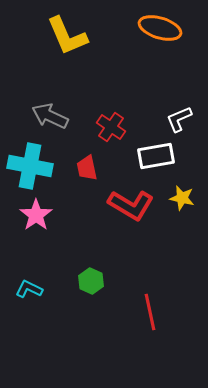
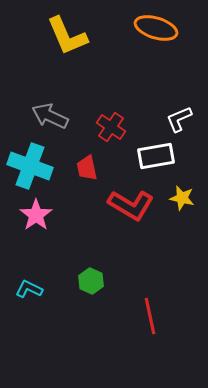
orange ellipse: moved 4 px left
cyan cross: rotated 9 degrees clockwise
red line: moved 4 px down
